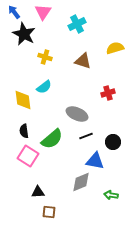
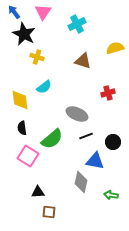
yellow cross: moved 8 px left
yellow diamond: moved 3 px left
black semicircle: moved 2 px left, 3 px up
gray diamond: rotated 55 degrees counterclockwise
